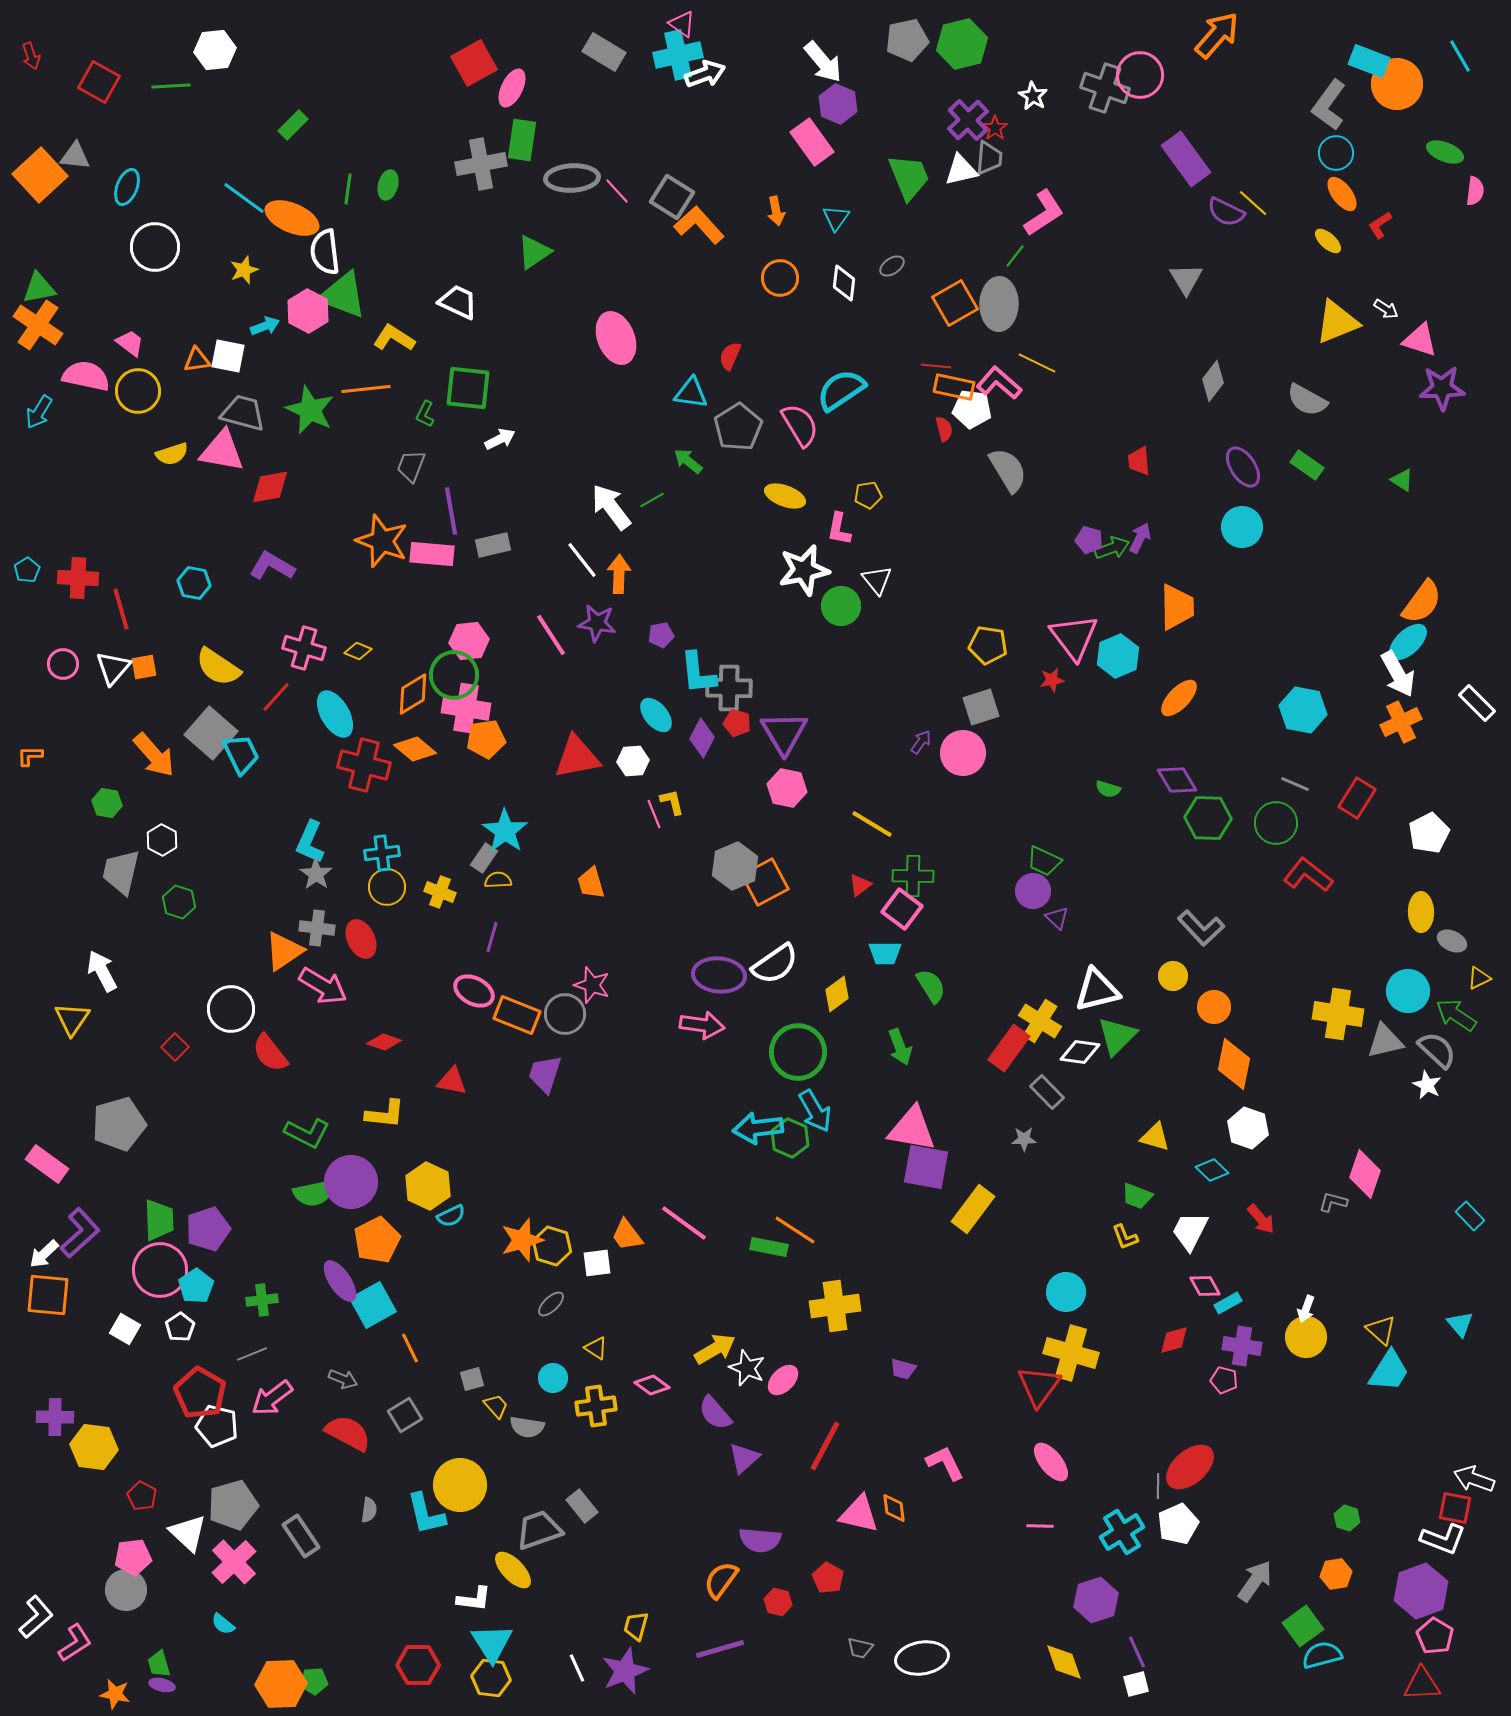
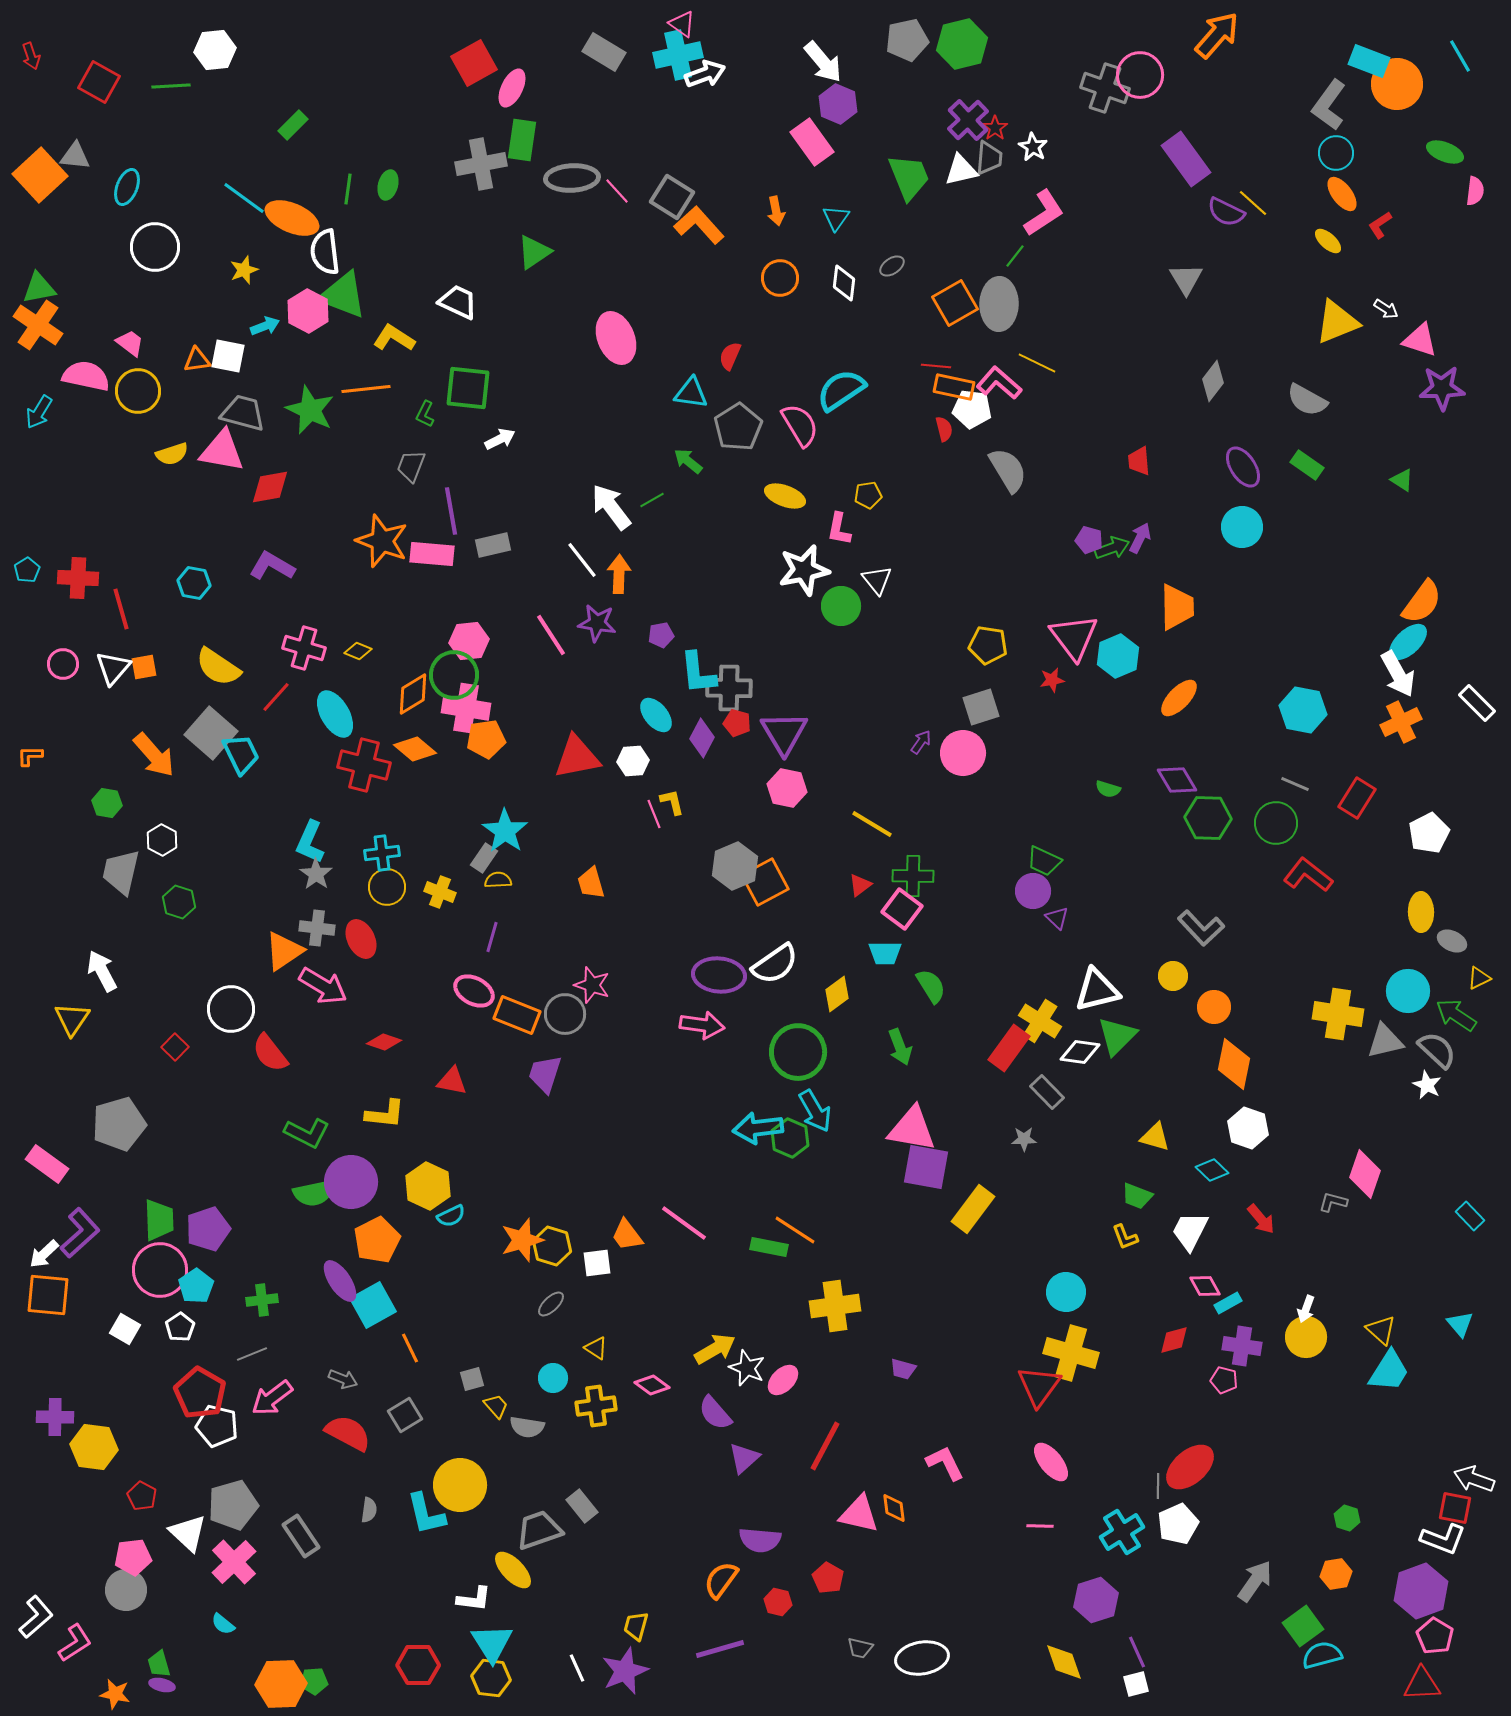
white star at (1033, 96): moved 51 px down
